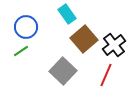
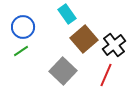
blue circle: moved 3 px left
